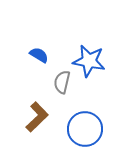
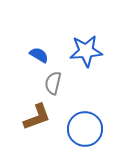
blue star: moved 3 px left, 10 px up; rotated 16 degrees counterclockwise
gray semicircle: moved 9 px left, 1 px down
brown L-shape: rotated 24 degrees clockwise
